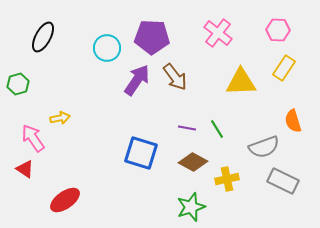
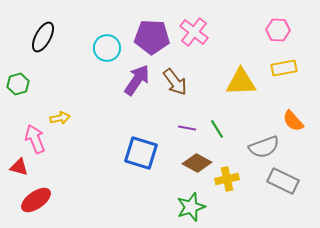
pink cross: moved 24 px left, 1 px up
yellow rectangle: rotated 45 degrees clockwise
brown arrow: moved 5 px down
orange semicircle: rotated 25 degrees counterclockwise
pink arrow: moved 2 px right, 1 px down; rotated 12 degrees clockwise
brown diamond: moved 4 px right, 1 px down
red triangle: moved 6 px left, 2 px up; rotated 18 degrees counterclockwise
red ellipse: moved 29 px left
